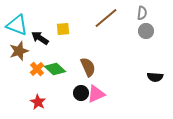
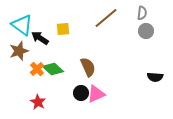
cyan triangle: moved 5 px right; rotated 15 degrees clockwise
green diamond: moved 2 px left
